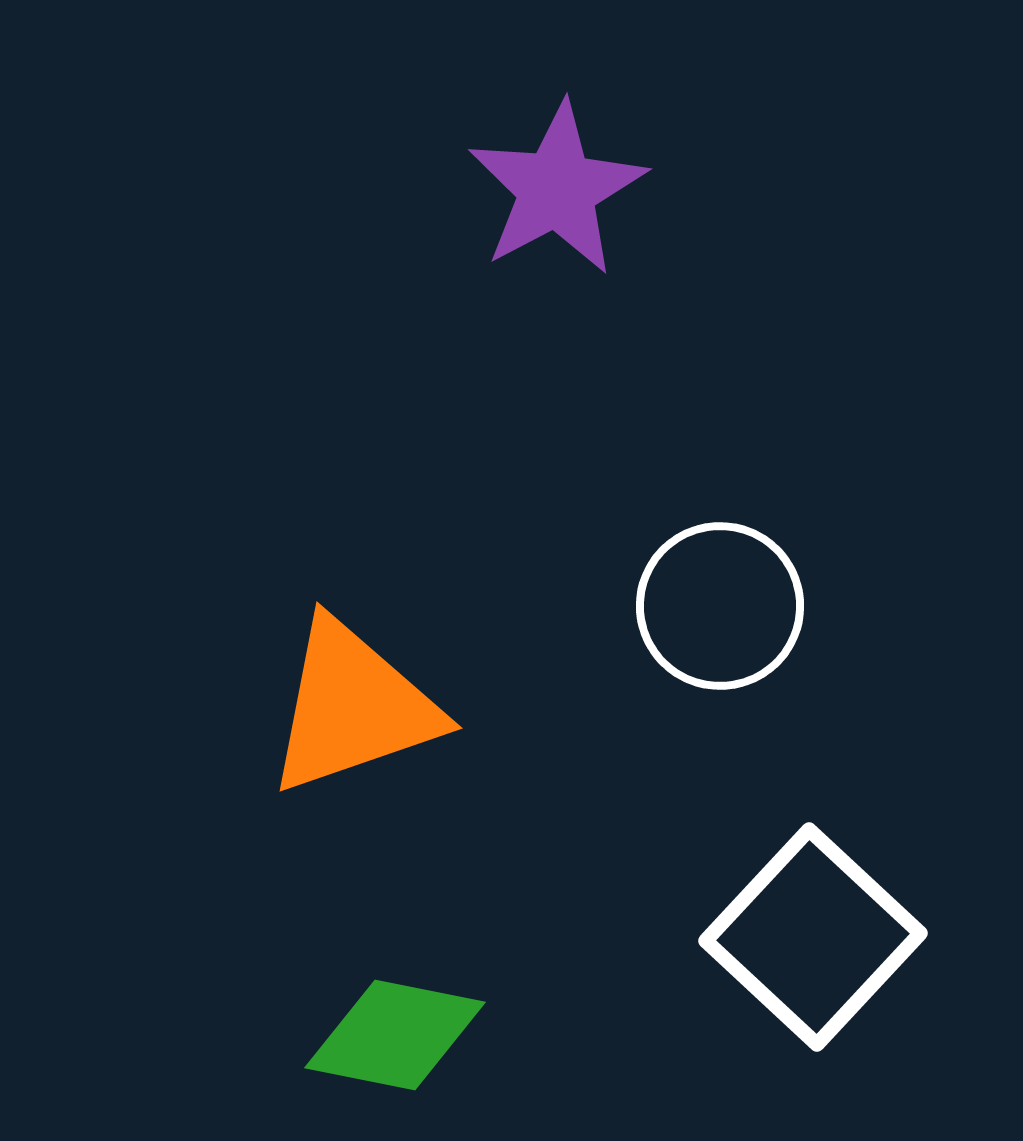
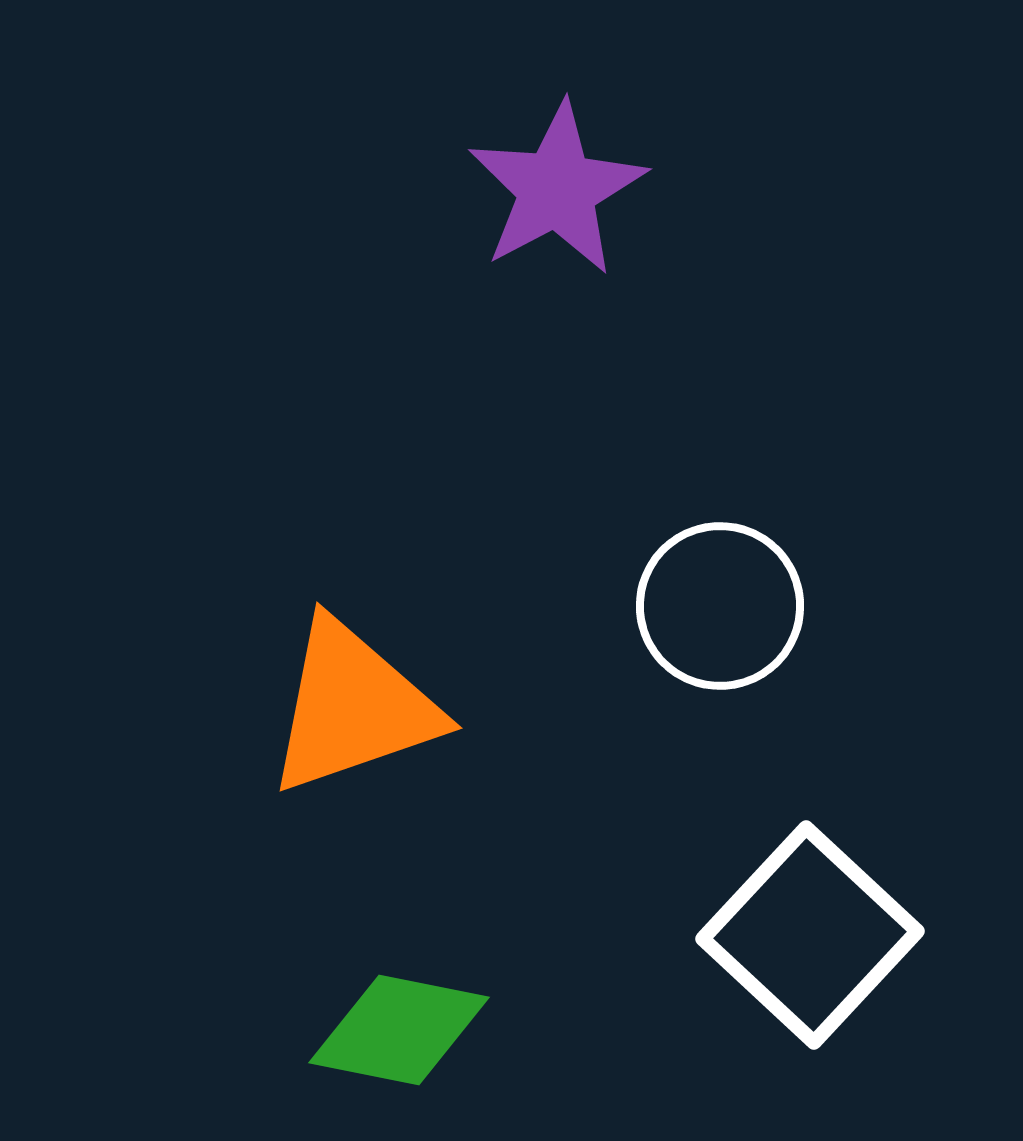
white square: moved 3 px left, 2 px up
green diamond: moved 4 px right, 5 px up
